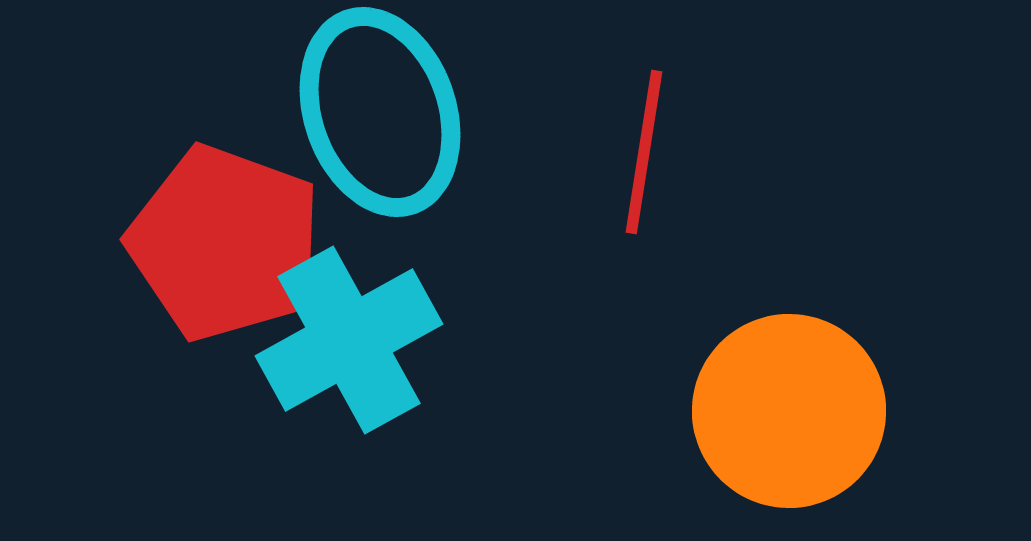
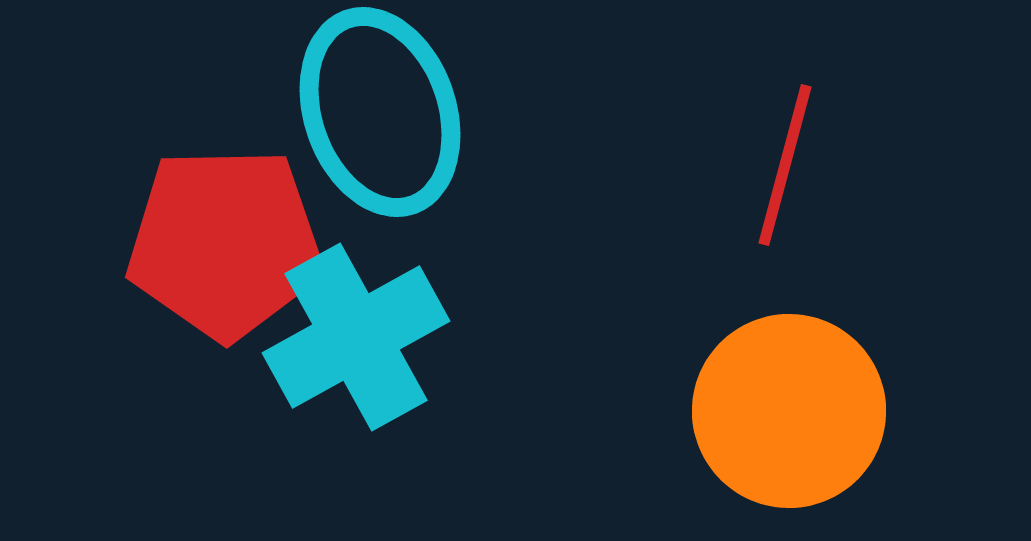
red line: moved 141 px right, 13 px down; rotated 6 degrees clockwise
red pentagon: rotated 21 degrees counterclockwise
cyan cross: moved 7 px right, 3 px up
